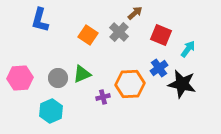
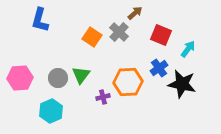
orange square: moved 4 px right, 2 px down
green triangle: moved 1 px left, 1 px down; rotated 30 degrees counterclockwise
orange hexagon: moved 2 px left, 2 px up
